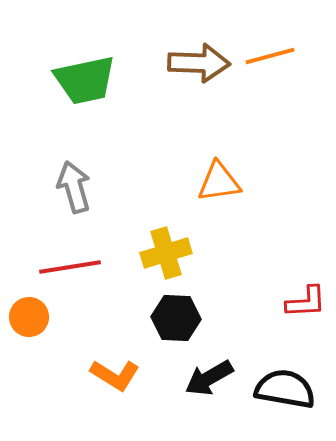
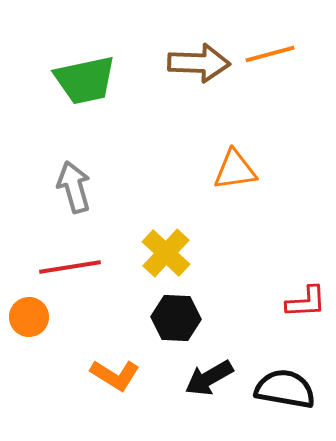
orange line: moved 2 px up
orange triangle: moved 16 px right, 12 px up
yellow cross: rotated 30 degrees counterclockwise
